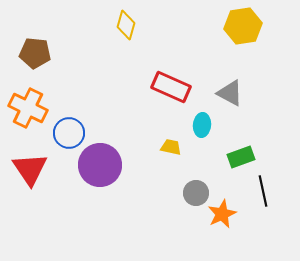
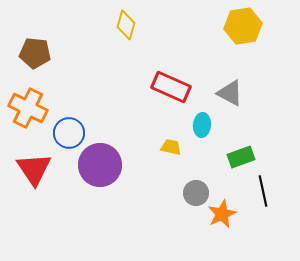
red triangle: moved 4 px right
